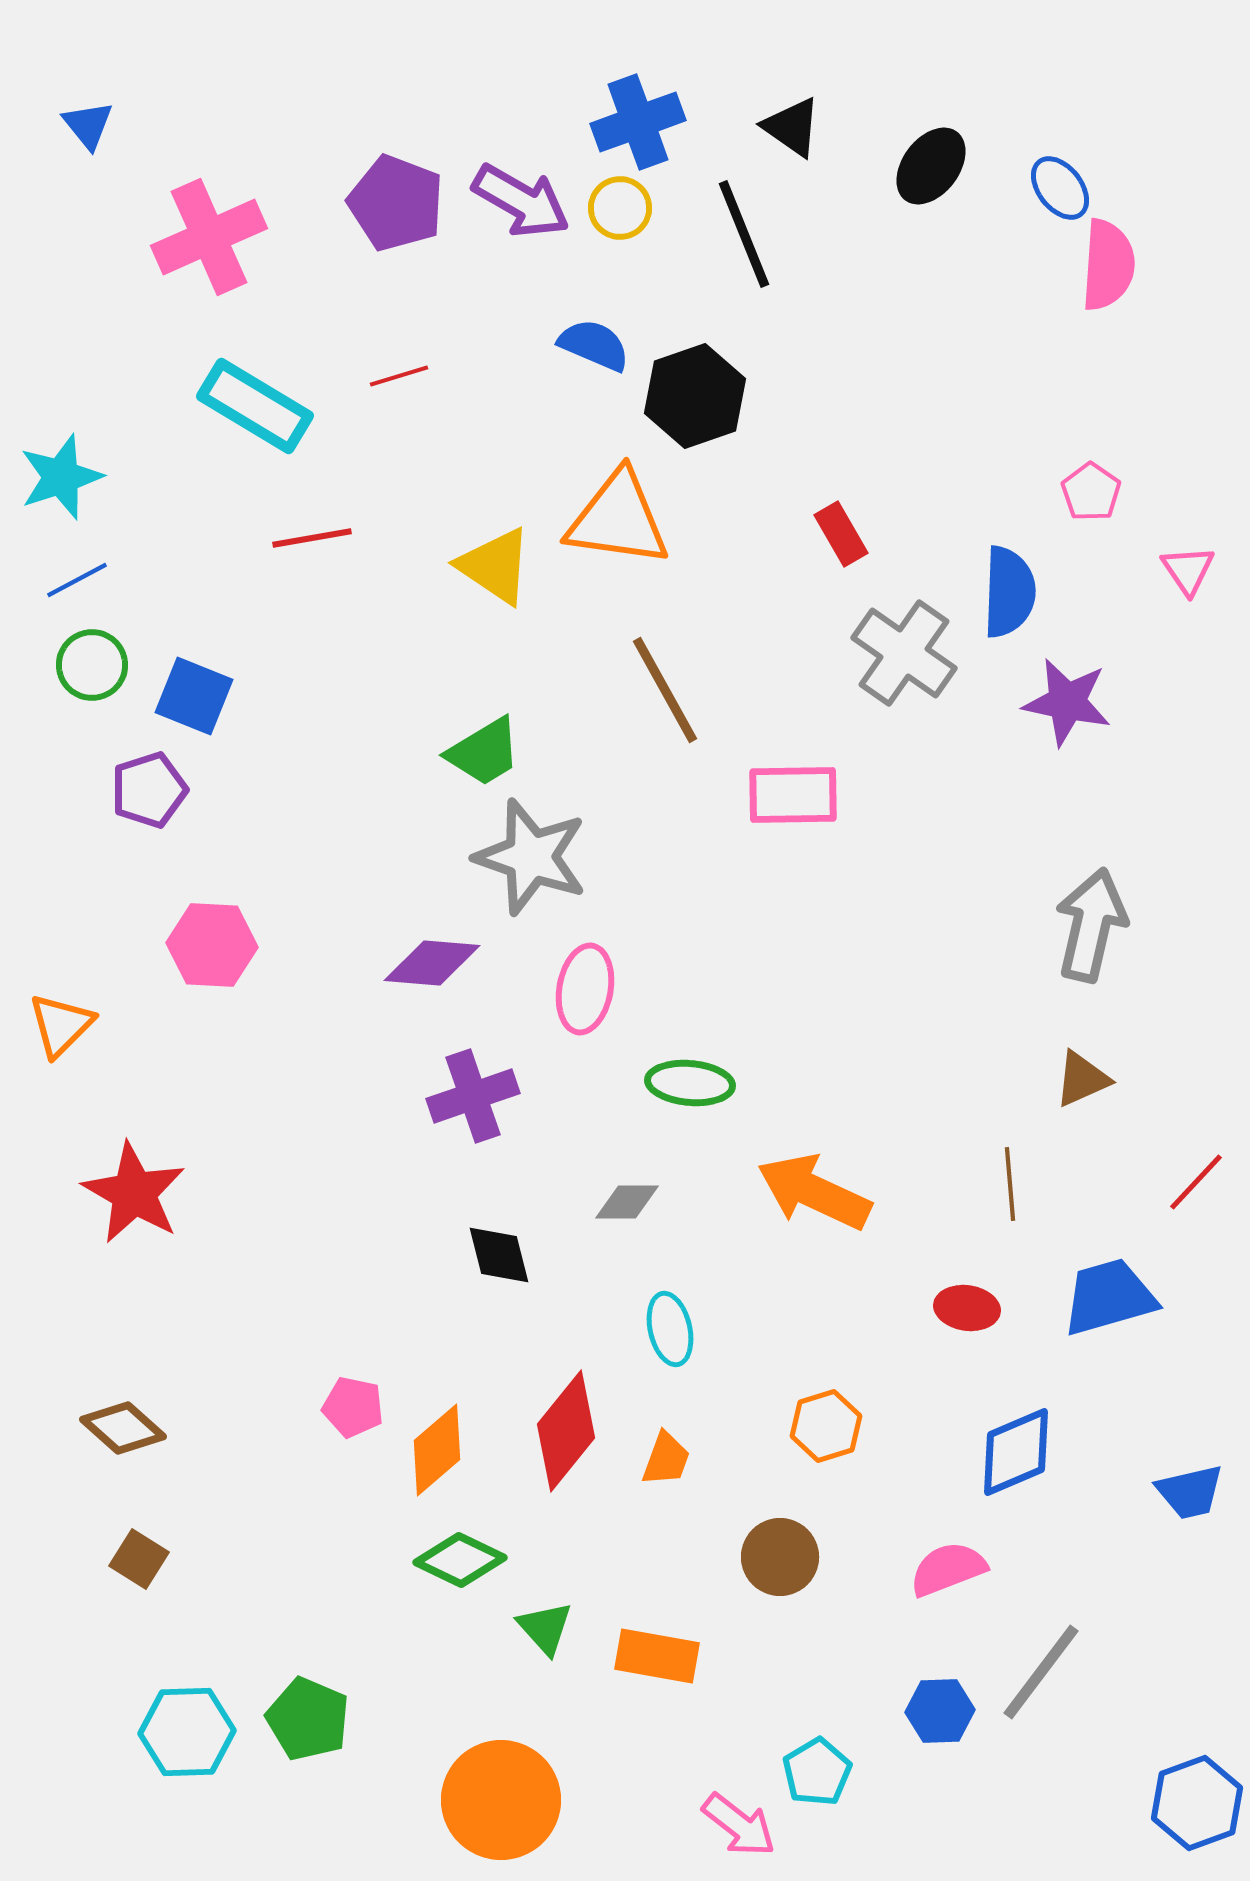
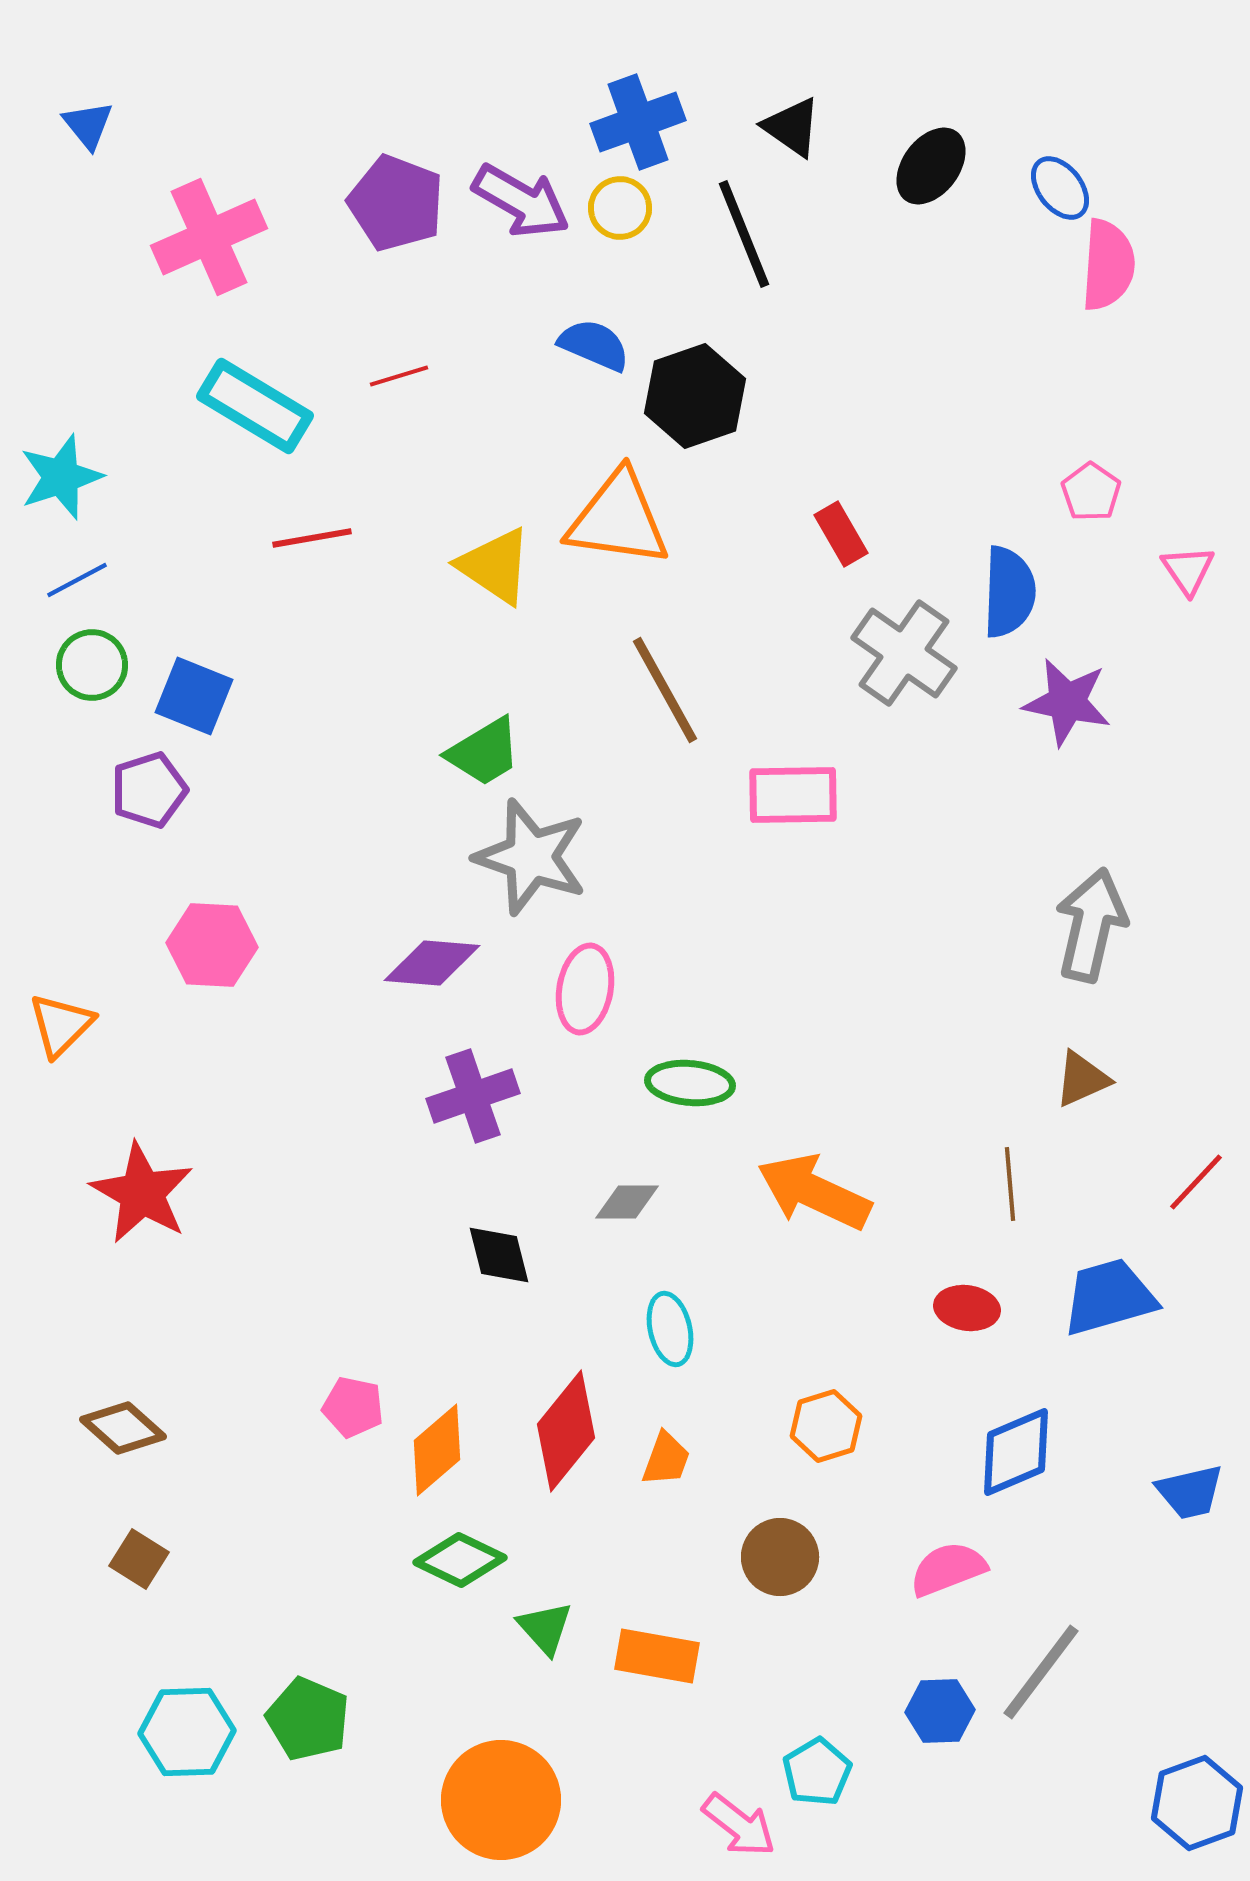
red star at (134, 1193): moved 8 px right
